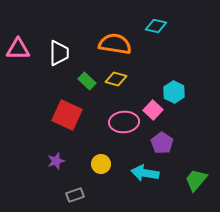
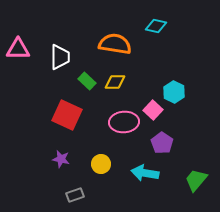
white trapezoid: moved 1 px right, 4 px down
yellow diamond: moved 1 px left, 3 px down; rotated 15 degrees counterclockwise
purple star: moved 5 px right, 2 px up; rotated 30 degrees clockwise
